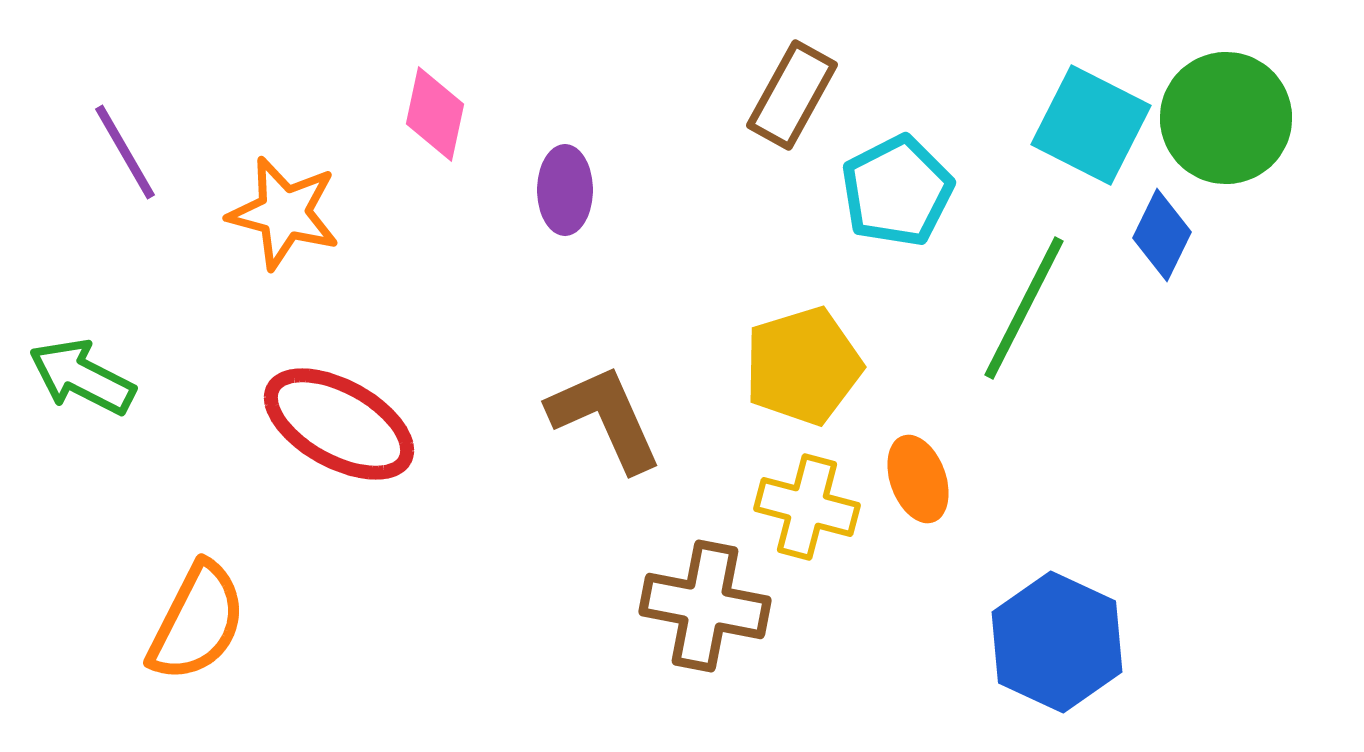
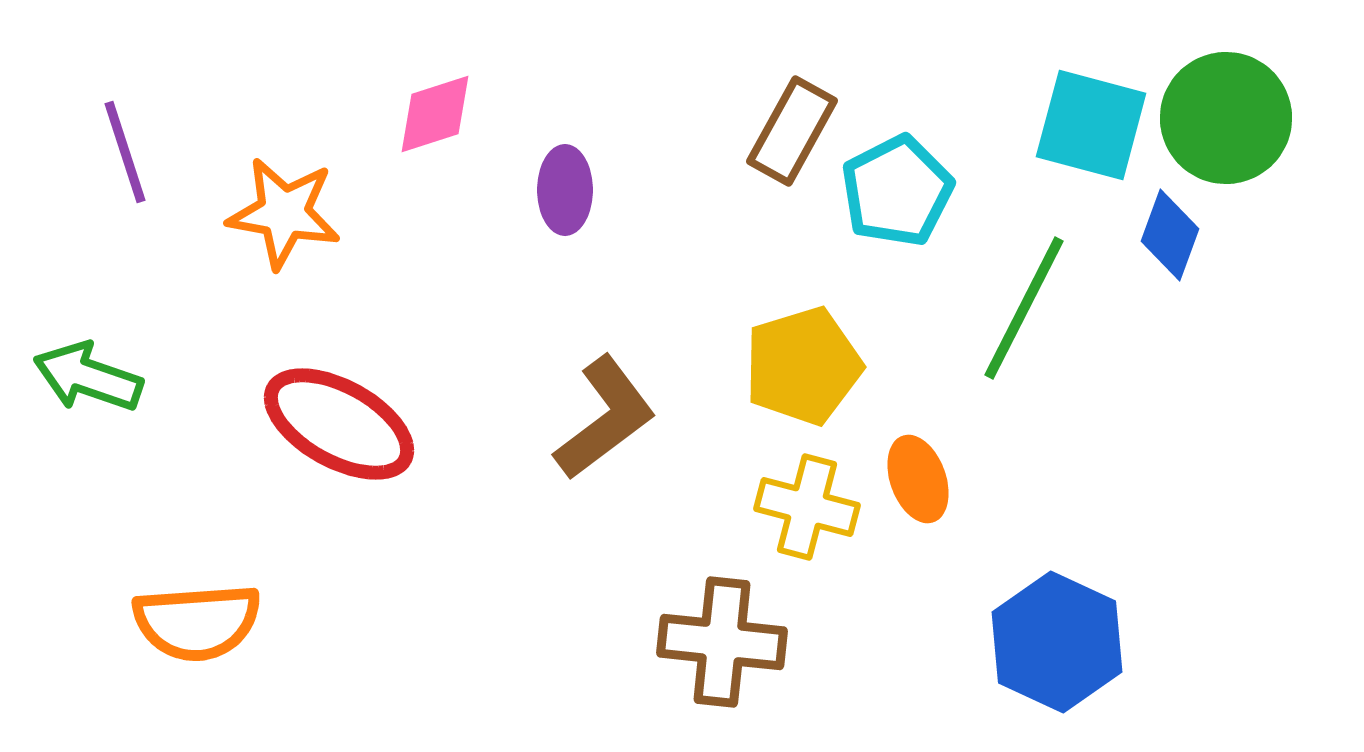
brown rectangle: moved 36 px down
pink diamond: rotated 60 degrees clockwise
cyan square: rotated 12 degrees counterclockwise
purple line: rotated 12 degrees clockwise
orange star: rotated 5 degrees counterclockwise
blue diamond: moved 8 px right; rotated 6 degrees counterclockwise
green arrow: moved 6 px right; rotated 8 degrees counterclockwise
brown L-shape: rotated 77 degrees clockwise
brown cross: moved 17 px right, 36 px down; rotated 5 degrees counterclockwise
orange semicircle: rotated 59 degrees clockwise
